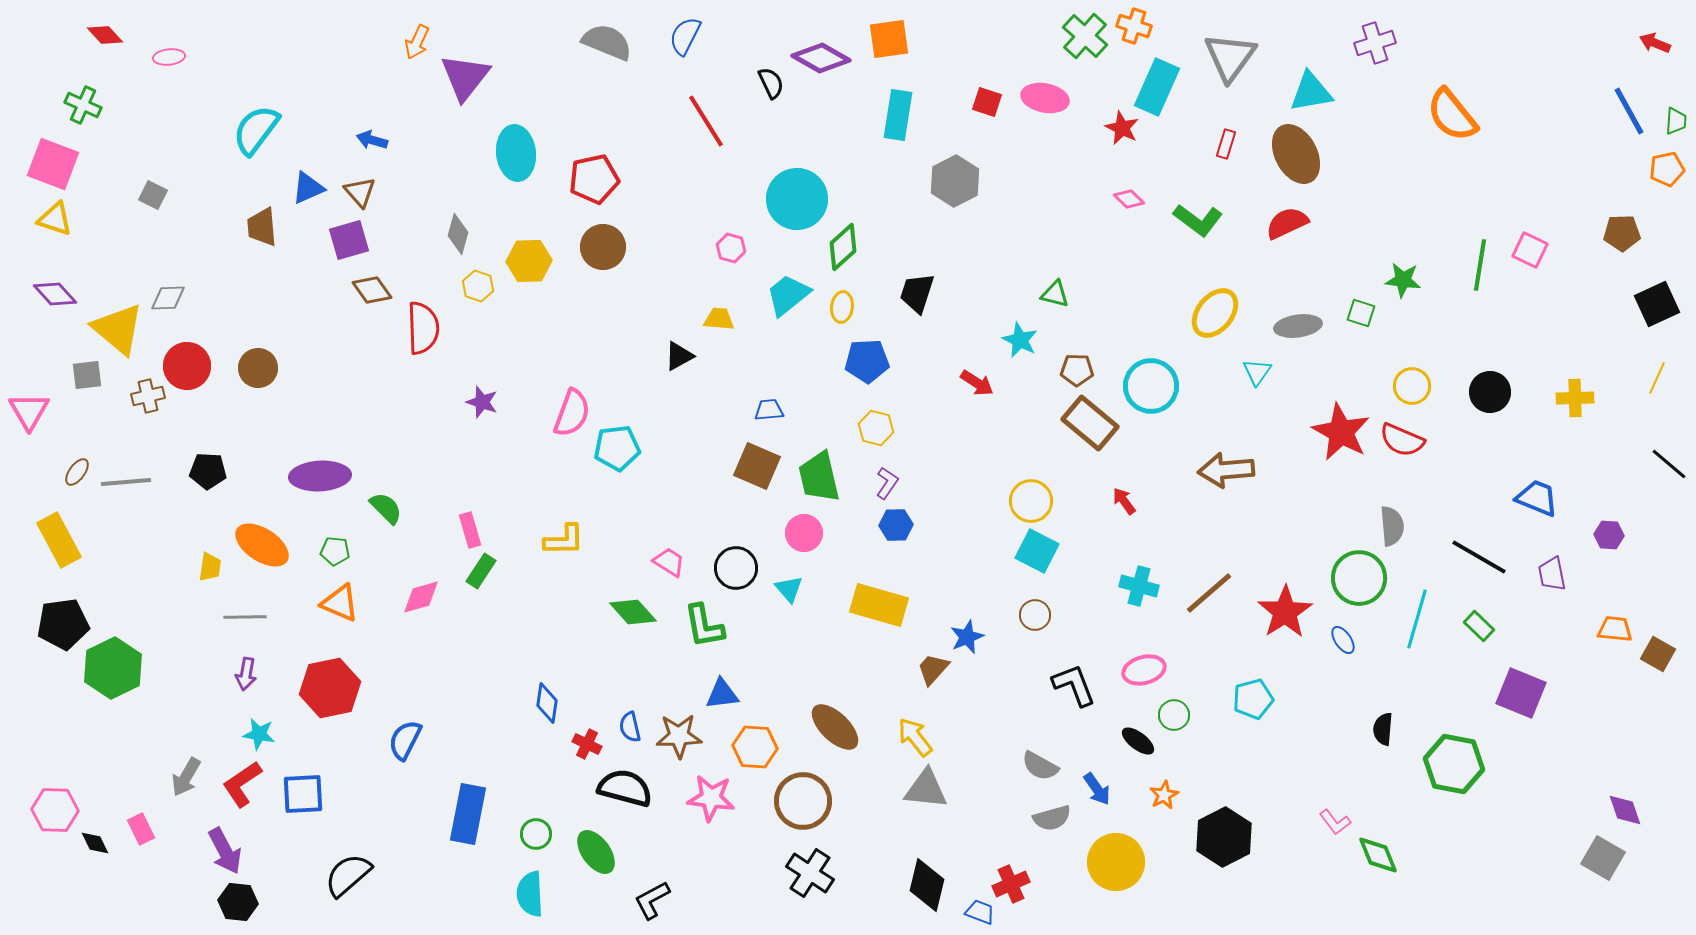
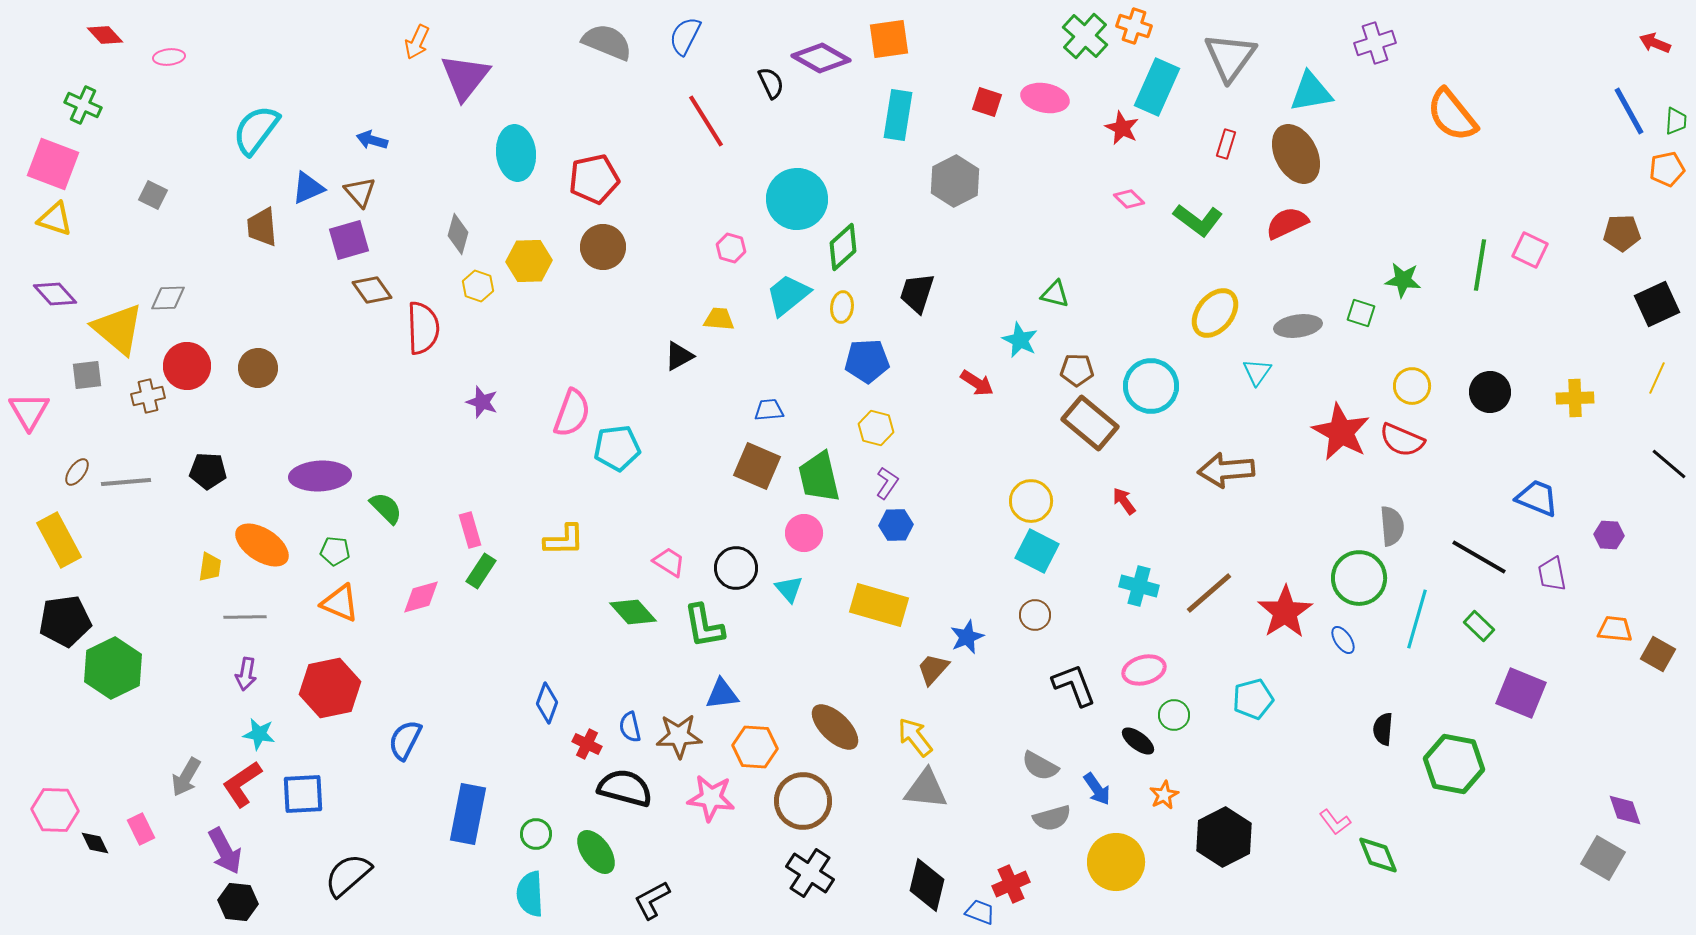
black pentagon at (63, 624): moved 2 px right, 3 px up
blue diamond at (547, 703): rotated 12 degrees clockwise
